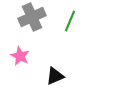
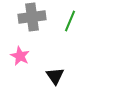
gray cross: rotated 16 degrees clockwise
black triangle: rotated 42 degrees counterclockwise
